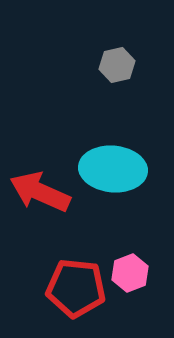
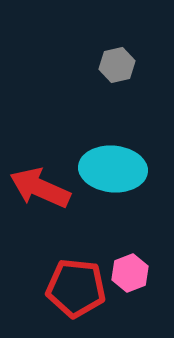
red arrow: moved 4 px up
